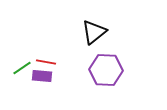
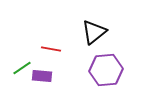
red line: moved 5 px right, 13 px up
purple hexagon: rotated 8 degrees counterclockwise
